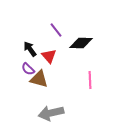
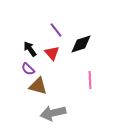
black diamond: moved 1 px down; rotated 20 degrees counterclockwise
red triangle: moved 3 px right, 3 px up
brown triangle: moved 1 px left, 7 px down
gray arrow: moved 2 px right
